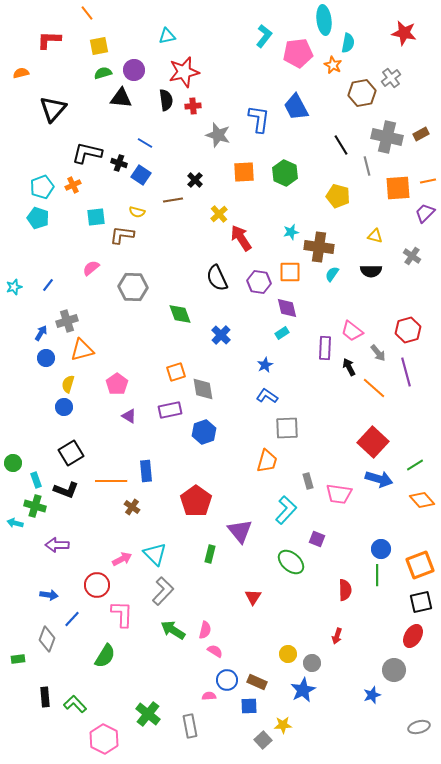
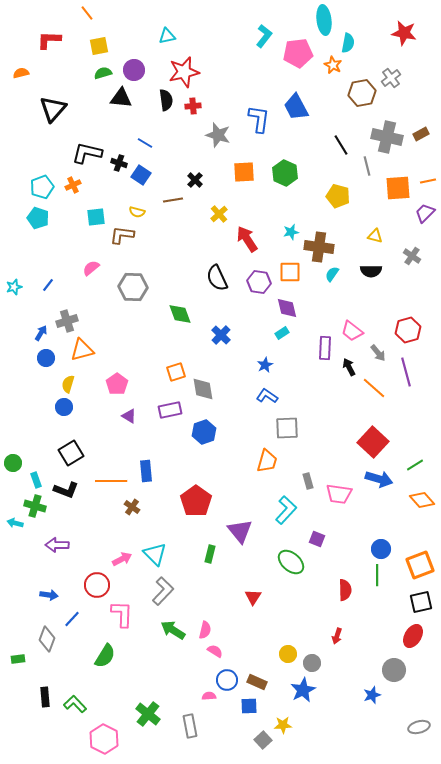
red arrow at (241, 238): moved 6 px right, 1 px down
